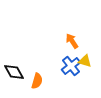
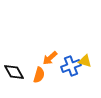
orange arrow: moved 22 px left, 17 px down; rotated 98 degrees counterclockwise
blue cross: rotated 18 degrees clockwise
orange semicircle: moved 2 px right, 6 px up
